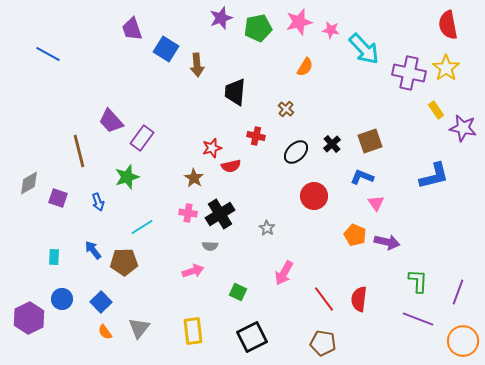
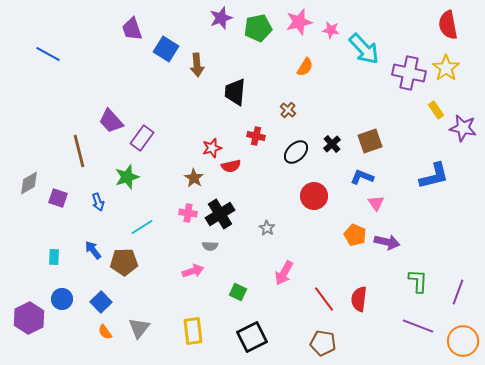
brown cross at (286, 109): moved 2 px right, 1 px down
purple line at (418, 319): moved 7 px down
